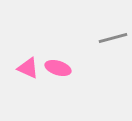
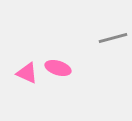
pink triangle: moved 1 px left, 5 px down
